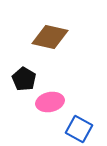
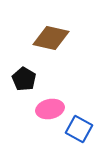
brown diamond: moved 1 px right, 1 px down
pink ellipse: moved 7 px down
